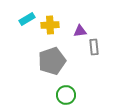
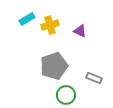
yellow cross: rotated 12 degrees counterclockwise
purple triangle: rotated 32 degrees clockwise
gray rectangle: moved 31 px down; rotated 63 degrees counterclockwise
gray pentagon: moved 2 px right, 5 px down
